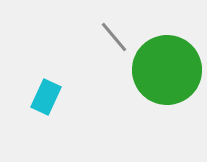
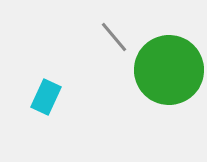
green circle: moved 2 px right
